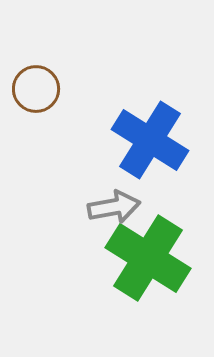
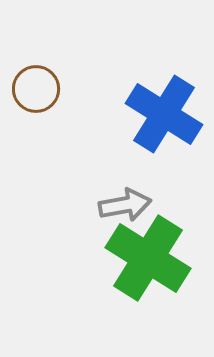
blue cross: moved 14 px right, 26 px up
gray arrow: moved 11 px right, 2 px up
